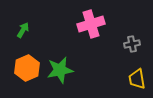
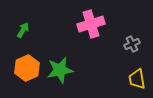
gray cross: rotated 14 degrees counterclockwise
